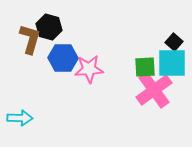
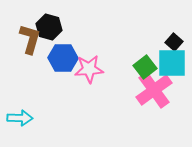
green square: rotated 35 degrees counterclockwise
